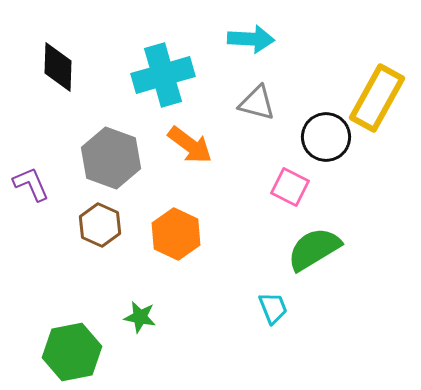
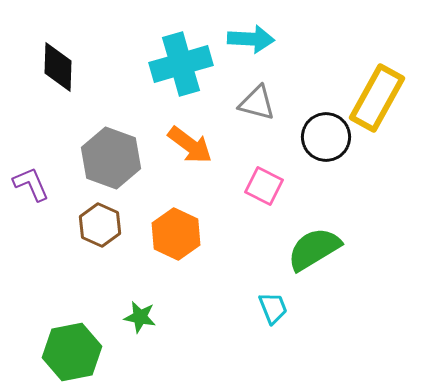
cyan cross: moved 18 px right, 11 px up
pink square: moved 26 px left, 1 px up
